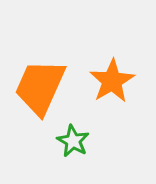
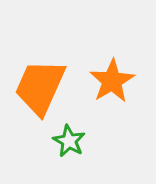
green star: moved 4 px left
